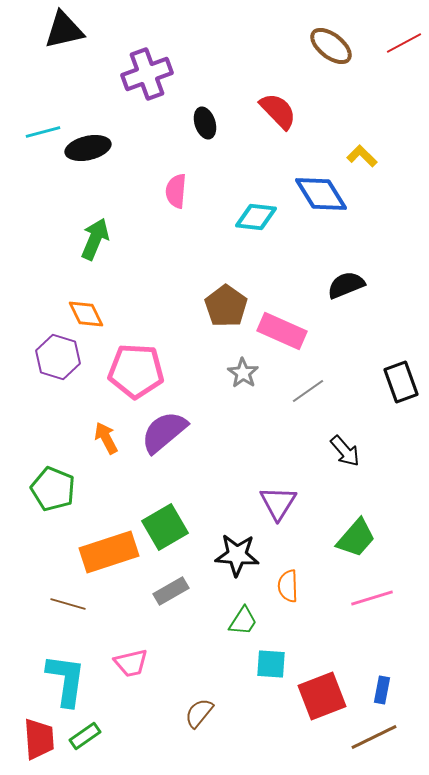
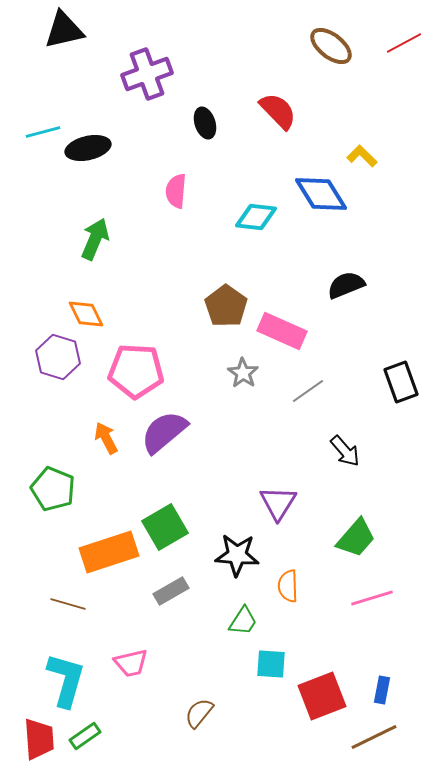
cyan L-shape at (66, 680): rotated 8 degrees clockwise
